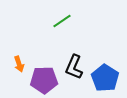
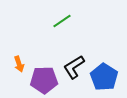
black L-shape: rotated 35 degrees clockwise
blue pentagon: moved 1 px left, 1 px up
